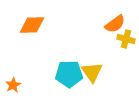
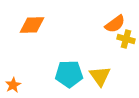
yellow triangle: moved 8 px right, 4 px down
